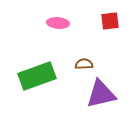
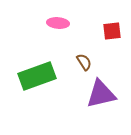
red square: moved 2 px right, 10 px down
brown semicircle: moved 2 px up; rotated 60 degrees clockwise
